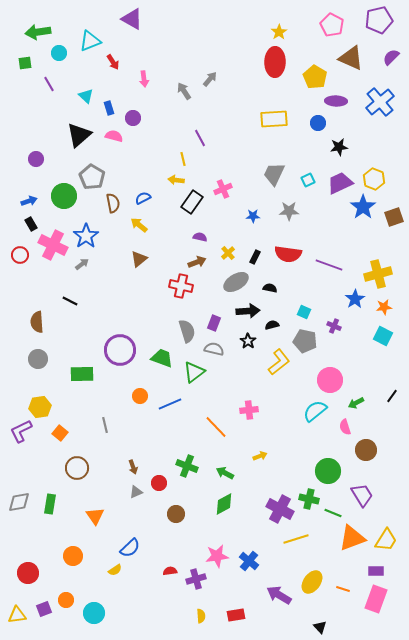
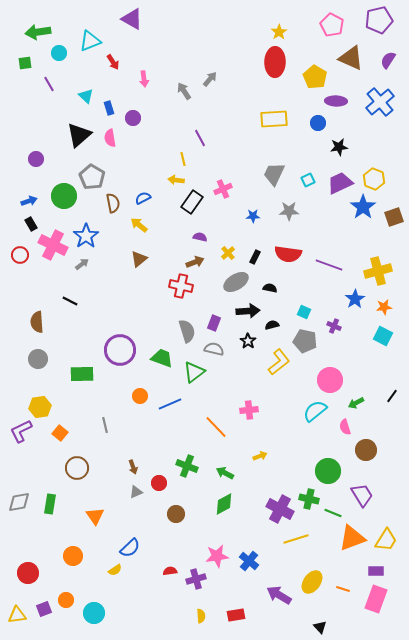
purple semicircle at (391, 57): moved 3 px left, 3 px down; rotated 12 degrees counterclockwise
pink semicircle at (114, 136): moved 4 px left, 2 px down; rotated 114 degrees counterclockwise
brown arrow at (197, 262): moved 2 px left
yellow cross at (378, 274): moved 3 px up
